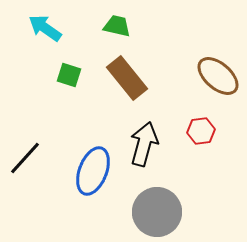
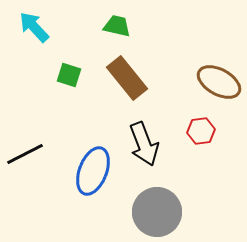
cyan arrow: moved 11 px left, 1 px up; rotated 12 degrees clockwise
brown ellipse: moved 1 px right, 6 px down; rotated 12 degrees counterclockwise
black arrow: rotated 144 degrees clockwise
black line: moved 4 px up; rotated 21 degrees clockwise
